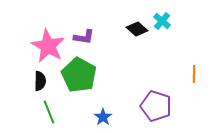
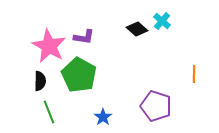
pink star: moved 1 px right
